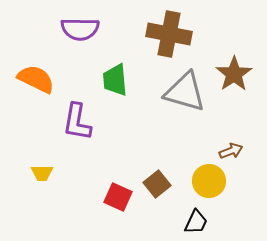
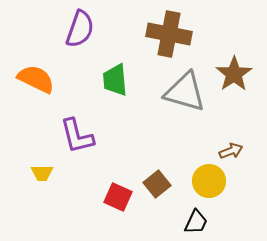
purple semicircle: rotated 72 degrees counterclockwise
purple L-shape: moved 14 px down; rotated 24 degrees counterclockwise
